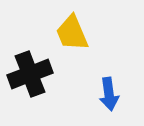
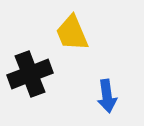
blue arrow: moved 2 px left, 2 px down
